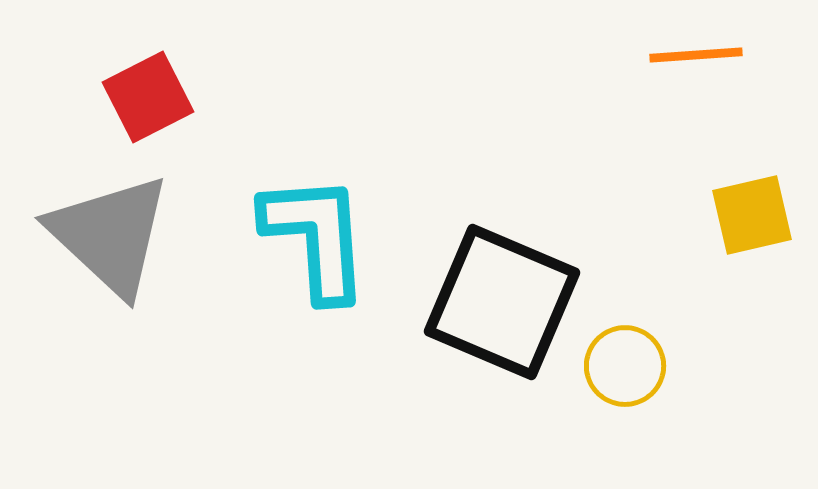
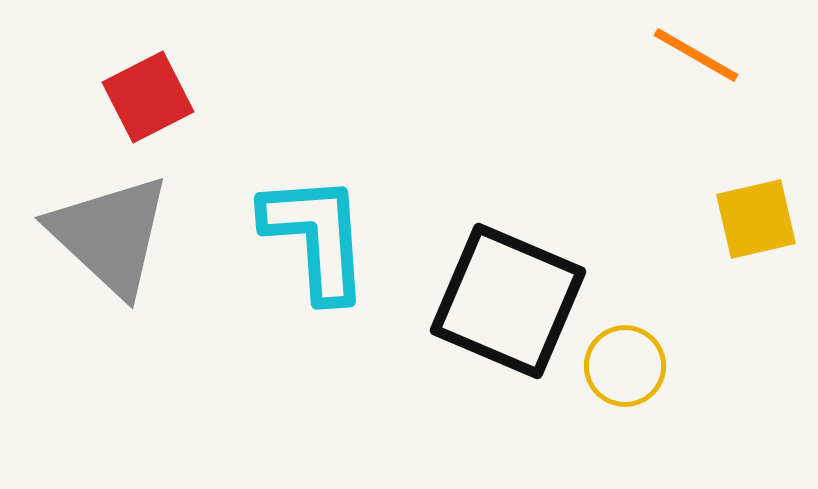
orange line: rotated 34 degrees clockwise
yellow square: moved 4 px right, 4 px down
black square: moved 6 px right, 1 px up
